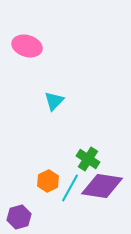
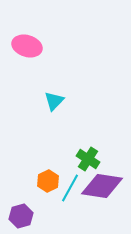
purple hexagon: moved 2 px right, 1 px up
